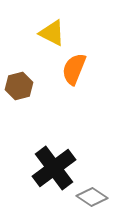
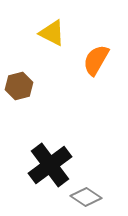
orange semicircle: moved 22 px right, 9 px up; rotated 8 degrees clockwise
black cross: moved 4 px left, 3 px up
gray diamond: moved 6 px left
